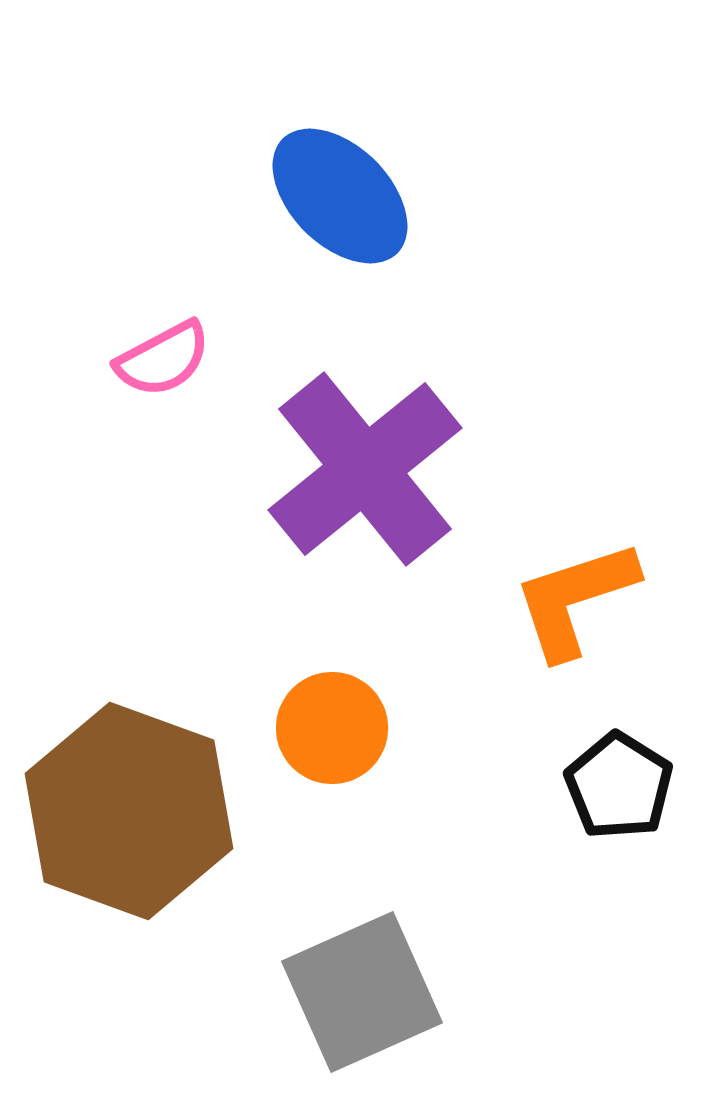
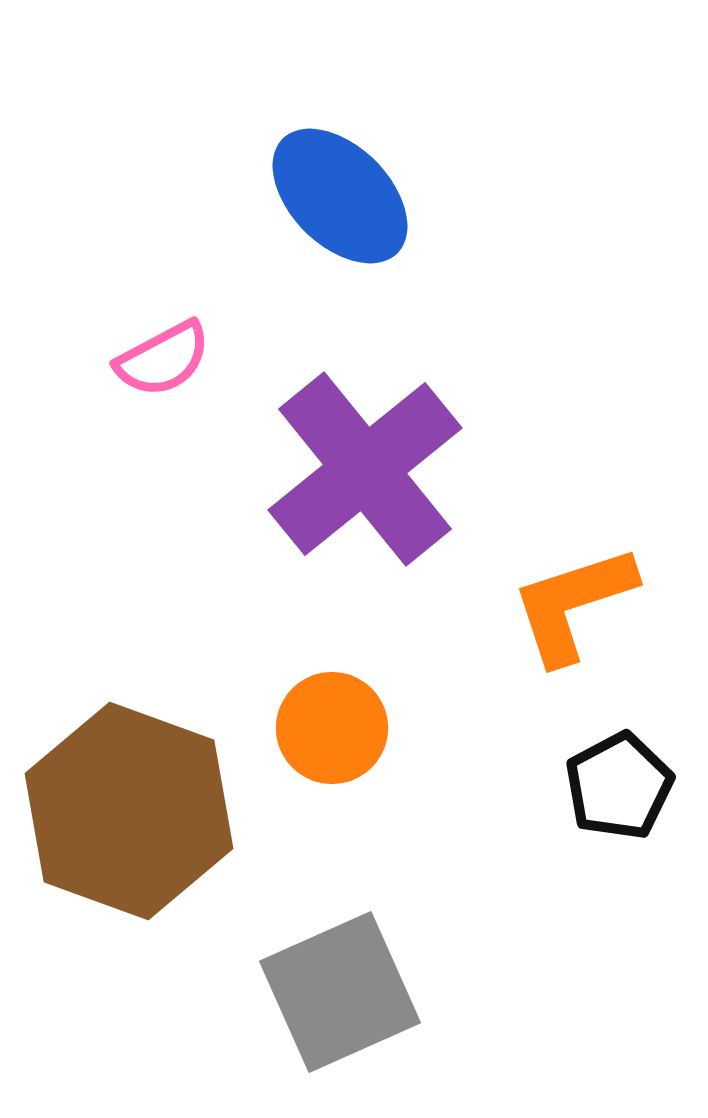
orange L-shape: moved 2 px left, 5 px down
black pentagon: rotated 12 degrees clockwise
gray square: moved 22 px left
